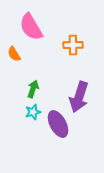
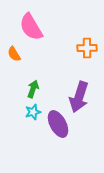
orange cross: moved 14 px right, 3 px down
